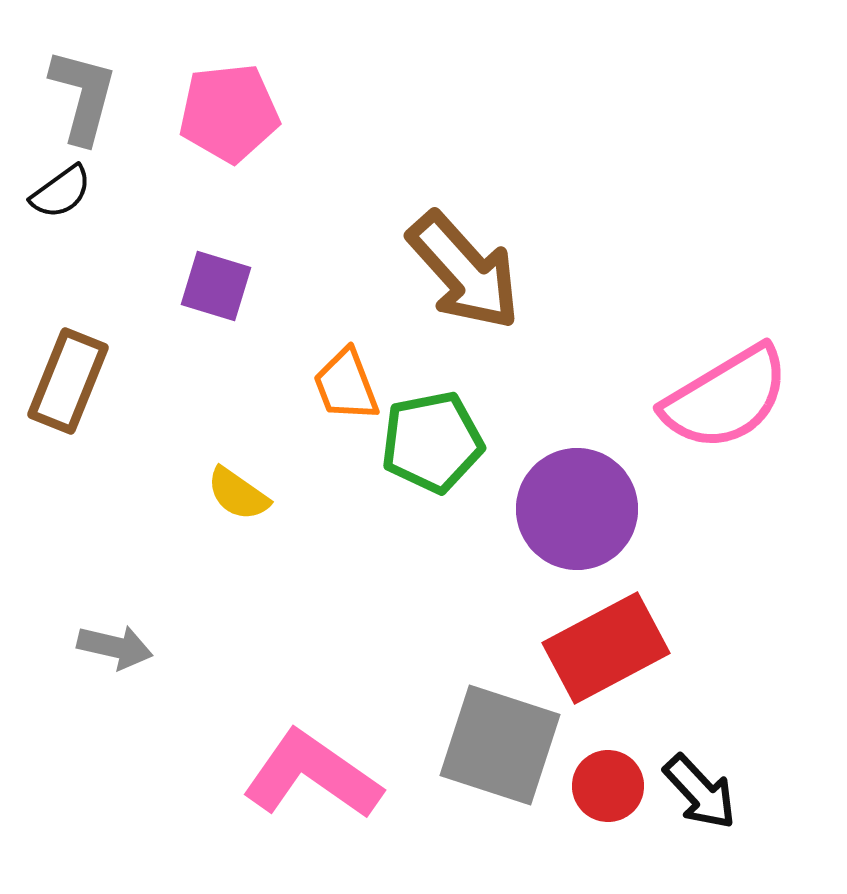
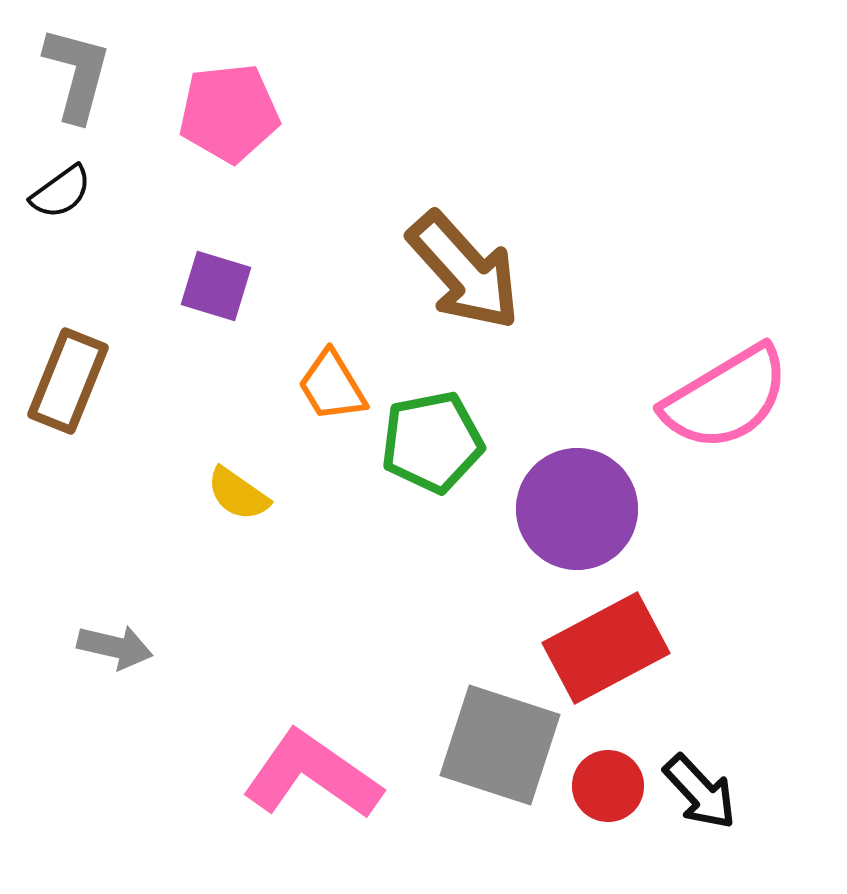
gray L-shape: moved 6 px left, 22 px up
orange trapezoid: moved 14 px left, 1 px down; rotated 10 degrees counterclockwise
